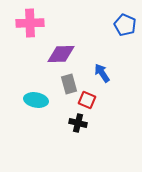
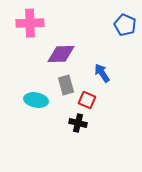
gray rectangle: moved 3 px left, 1 px down
